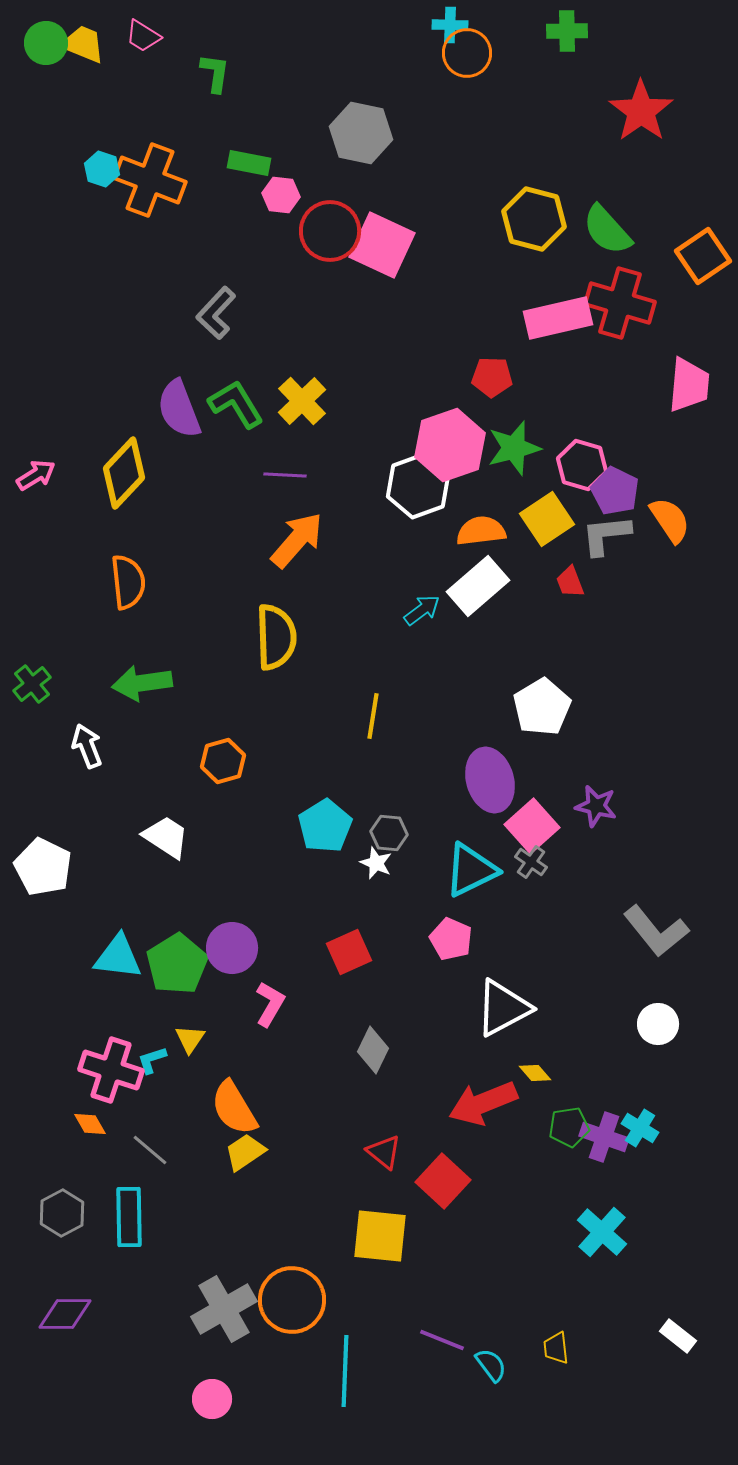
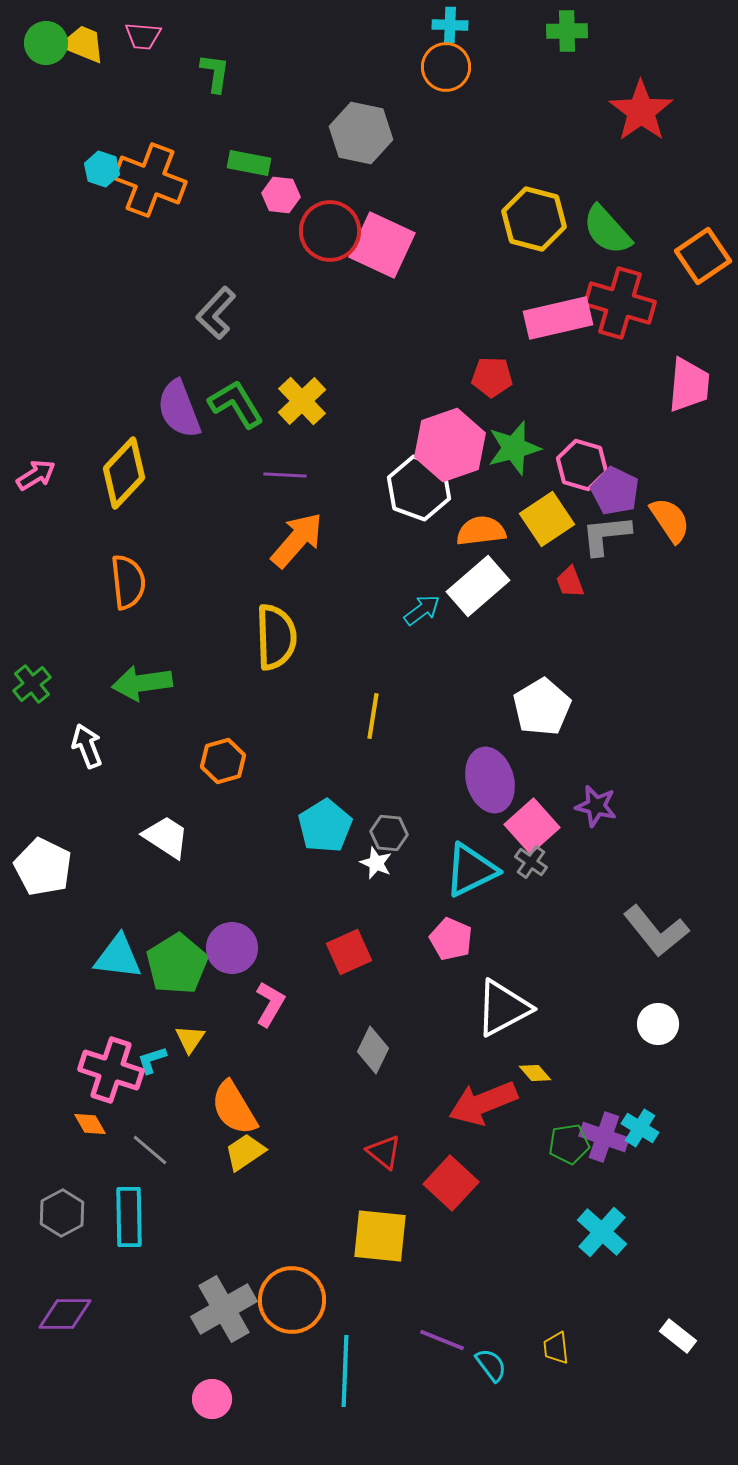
pink trapezoid at (143, 36): rotated 27 degrees counterclockwise
orange circle at (467, 53): moved 21 px left, 14 px down
white hexagon at (418, 486): moved 1 px right, 2 px down; rotated 20 degrees counterclockwise
green pentagon at (569, 1127): moved 17 px down
red square at (443, 1181): moved 8 px right, 2 px down
